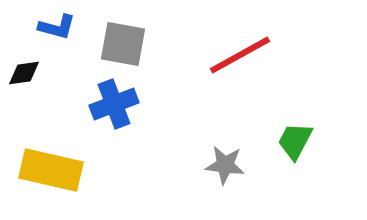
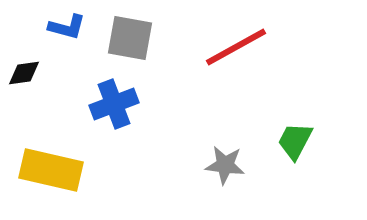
blue L-shape: moved 10 px right
gray square: moved 7 px right, 6 px up
red line: moved 4 px left, 8 px up
